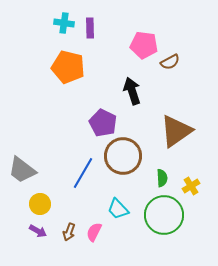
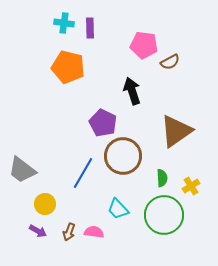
yellow circle: moved 5 px right
pink semicircle: rotated 72 degrees clockwise
